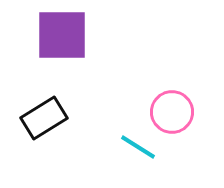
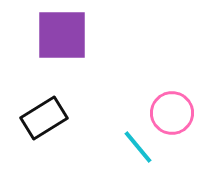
pink circle: moved 1 px down
cyan line: rotated 18 degrees clockwise
